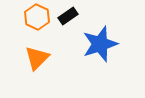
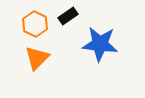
orange hexagon: moved 2 px left, 7 px down
blue star: rotated 24 degrees clockwise
